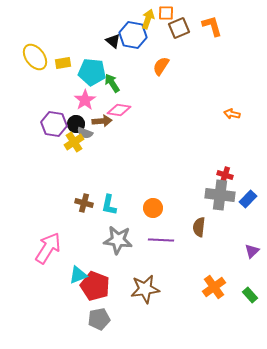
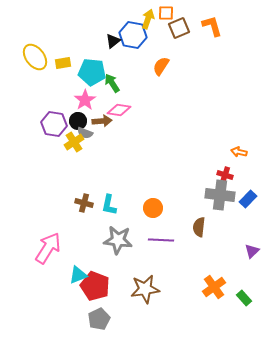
black triangle: rotated 42 degrees clockwise
orange arrow: moved 7 px right, 38 px down
black circle: moved 2 px right, 3 px up
green rectangle: moved 6 px left, 3 px down
gray pentagon: rotated 15 degrees counterclockwise
